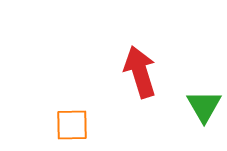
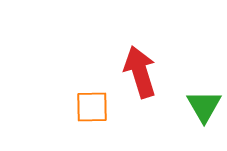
orange square: moved 20 px right, 18 px up
